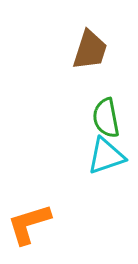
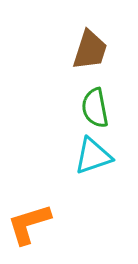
green semicircle: moved 11 px left, 10 px up
cyan triangle: moved 13 px left
